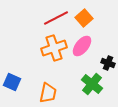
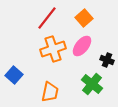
red line: moved 9 px left; rotated 25 degrees counterclockwise
orange cross: moved 1 px left, 1 px down
black cross: moved 1 px left, 3 px up
blue square: moved 2 px right, 7 px up; rotated 18 degrees clockwise
orange trapezoid: moved 2 px right, 1 px up
